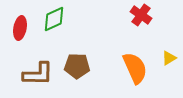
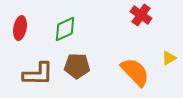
green diamond: moved 11 px right, 10 px down
orange semicircle: moved 4 px down; rotated 20 degrees counterclockwise
